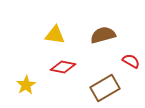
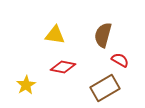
brown semicircle: rotated 60 degrees counterclockwise
red semicircle: moved 11 px left, 1 px up
